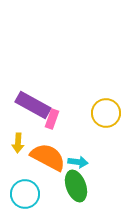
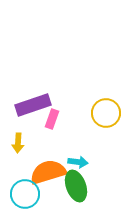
purple rectangle: rotated 48 degrees counterclockwise
orange semicircle: moved 15 px down; rotated 45 degrees counterclockwise
